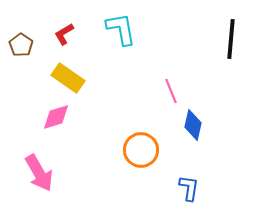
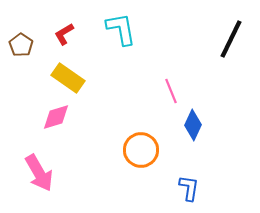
black line: rotated 21 degrees clockwise
blue diamond: rotated 12 degrees clockwise
